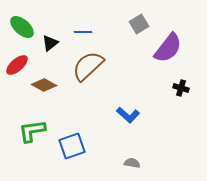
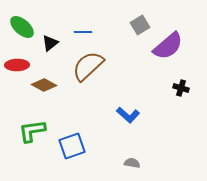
gray square: moved 1 px right, 1 px down
purple semicircle: moved 2 px up; rotated 12 degrees clockwise
red ellipse: rotated 40 degrees clockwise
